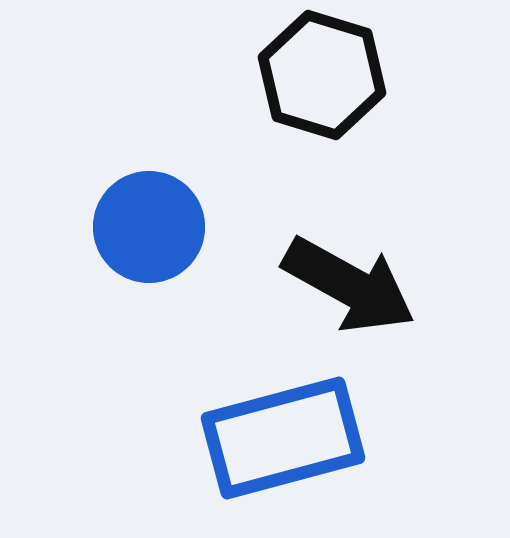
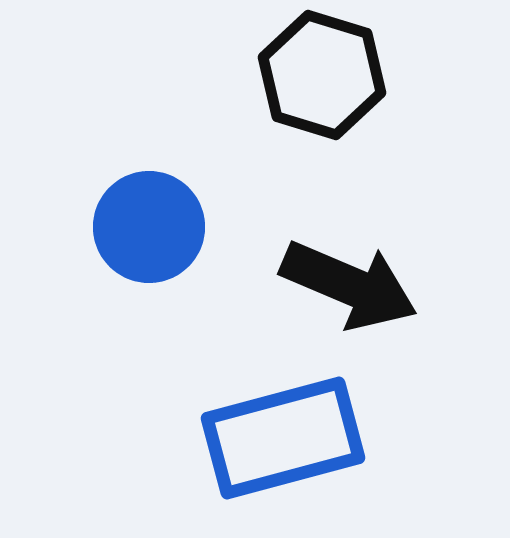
black arrow: rotated 6 degrees counterclockwise
